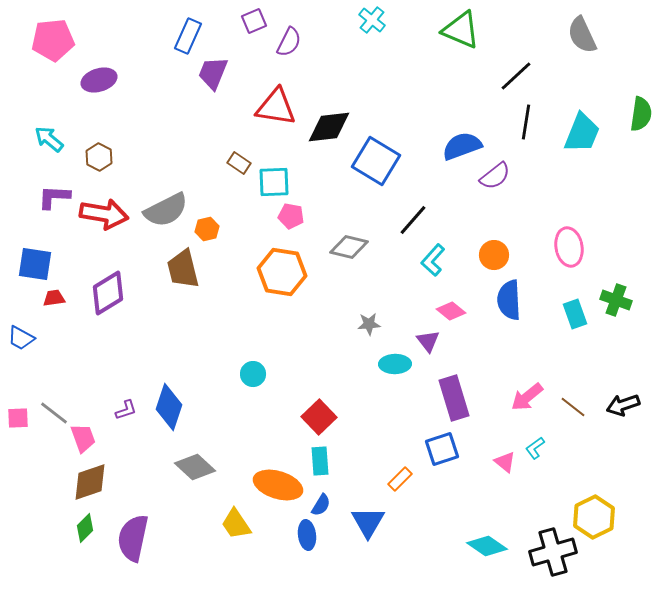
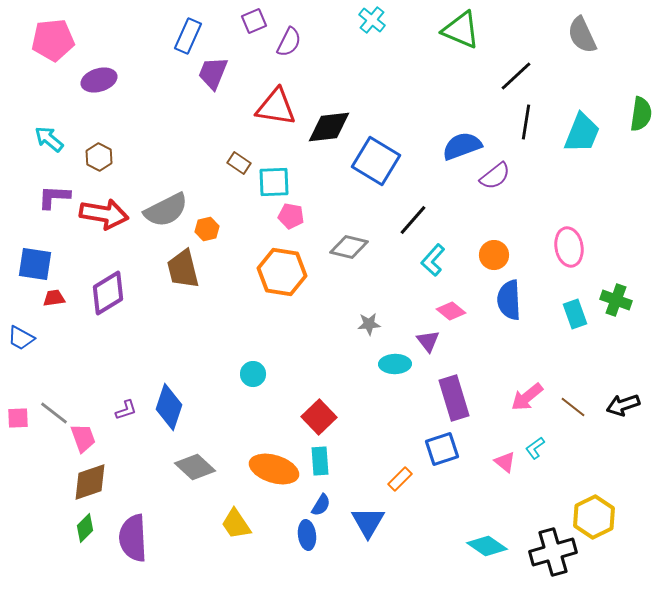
orange ellipse at (278, 485): moved 4 px left, 16 px up
purple semicircle at (133, 538): rotated 15 degrees counterclockwise
